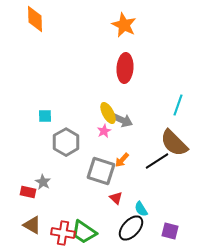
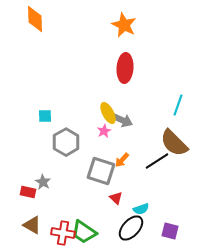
cyan semicircle: rotated 77 degrees counterclockwise
